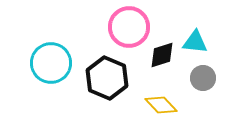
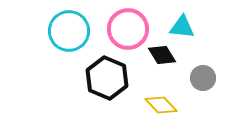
pink circle: moved 1 px left, 2 px down
cyan triangle: moved 13 px left, 15 px up
black diamond: rotated 76 degrees clockwise
cyan circle: moved 18 px right, 32 px up
